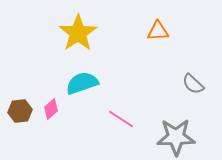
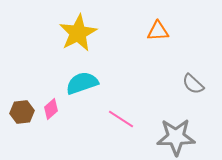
yellow star: rotated 6 degrees clockwise
brown hexagon: moved 2 px right, 1 px down
